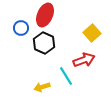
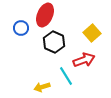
black hexagon: moved 10 px right, 1 px up
